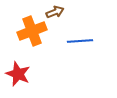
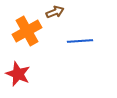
orange cross: moved 5 px left; rotated 8 degrees counterclockwise
